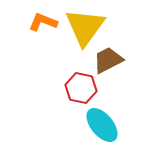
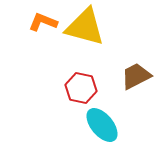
yellow triangle: rotated 51 degrees counterclockwise
brown trapezoid: moved 28 px right, 16 px down
